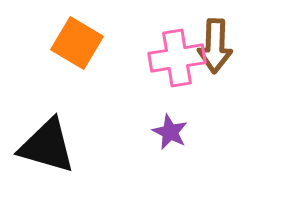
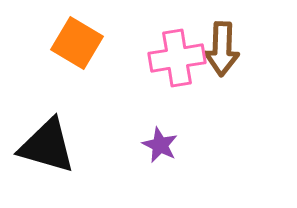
brown arrow: moved 7 px right, 3 px down
purple star: moved 10 px left, 13 px down
